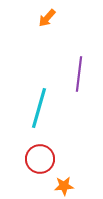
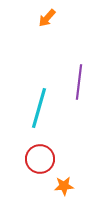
purple line: moved 8 px down
